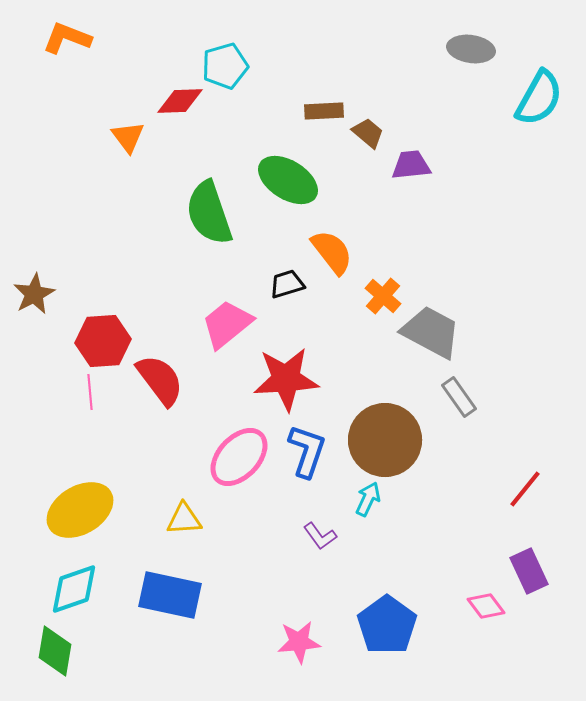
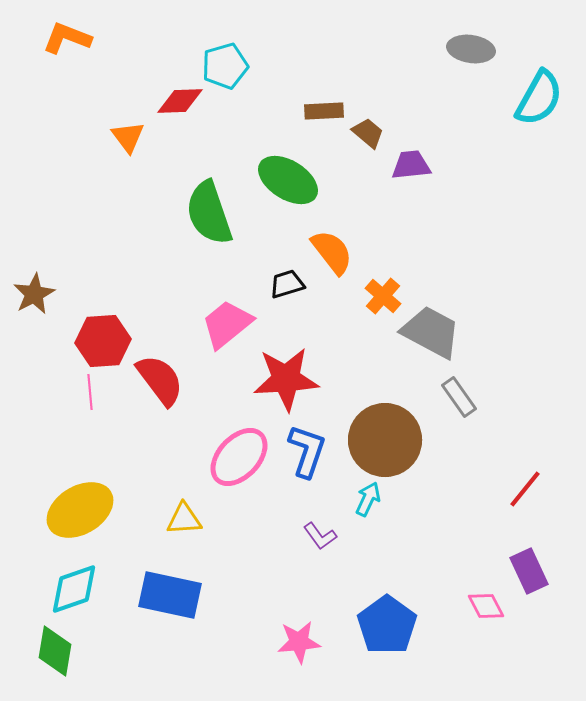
pink diamond: rotated 9 degrees clockwise
